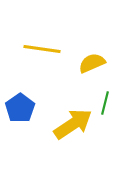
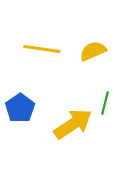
yellow semicircle: moved 1 px right, 12 px up
